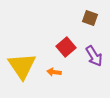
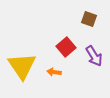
brown square: moved 1 px left, 1 px down
